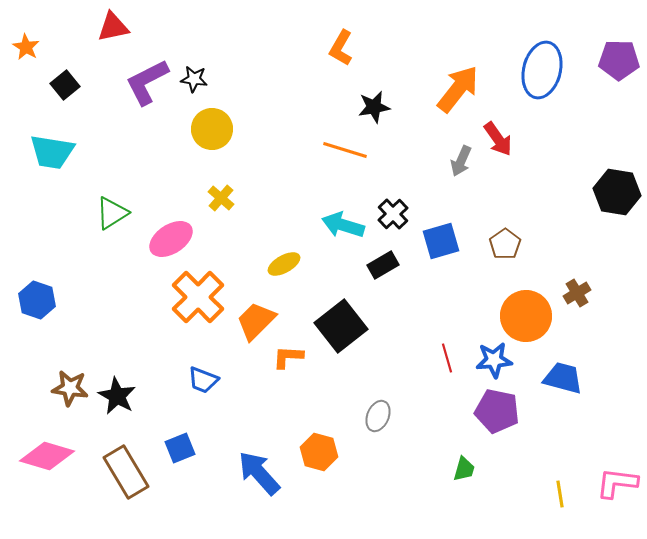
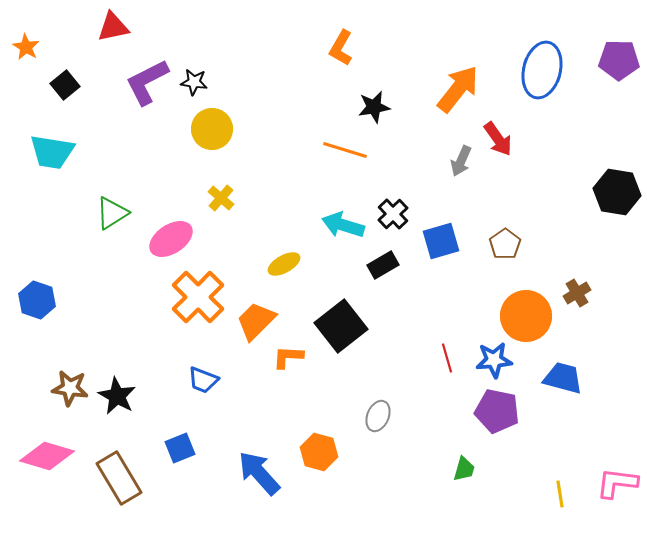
black star at (194, 79): moved 3 px down
brown rectangle at (126, 472): moved 7 px left, 6 px down
